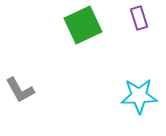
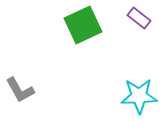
purple rectangle: rotated 35 degrees counterclockwise
